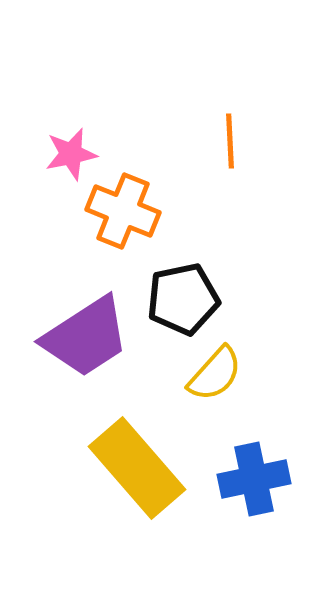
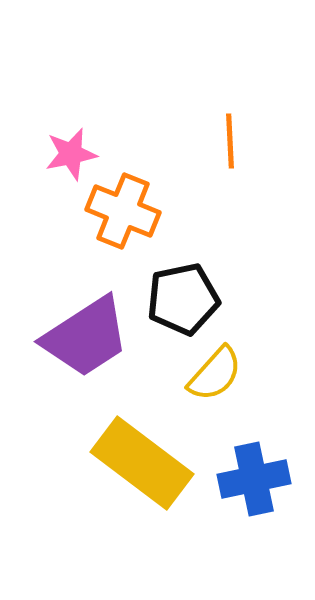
yellow rectangle: moved 5 px right, 5 px up; rotated 12 degrees counterclockwise
